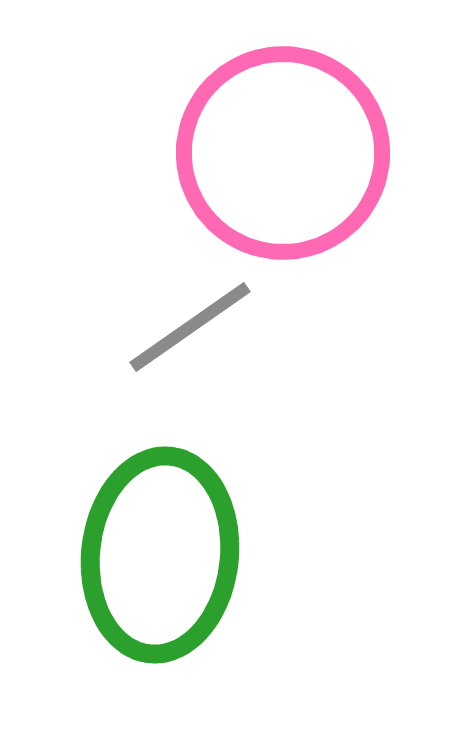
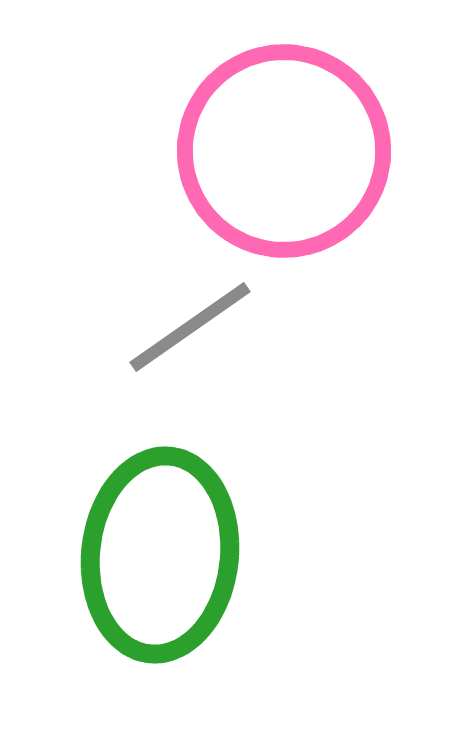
pink circle: moved 1 px right, 2 px up
